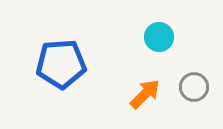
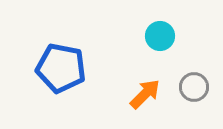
cyan circle: moved 1 px right, 1 px up
blue pentagon: moved 4 px down; rotated 15 degrees clockwise
